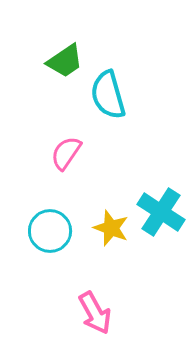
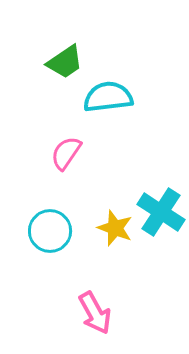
green trapezoid: moved 1 px down
cyan semicircle: moved 2 px down; rotated 99 degrees clockwise
yellow star: moved 4 px right
